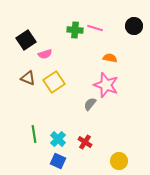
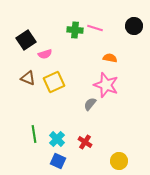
yellow square: rotated 10 degrees clockwise
cyan cross: moved 1 px left
